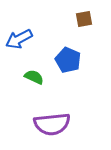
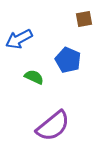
purple semicircle: moved 1 px right, 2 px down; rotated 33 degrees counterclockwise
